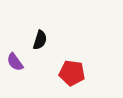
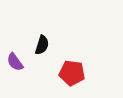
black semicircle: moved 2 px right, 5 px down
